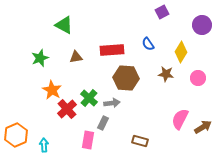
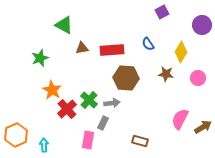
brown triangle: moved 6 px right, 9 px up
green cross: moved 2 px down
